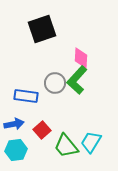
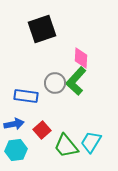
green L-shape: moved 1 px left, 1 px down
